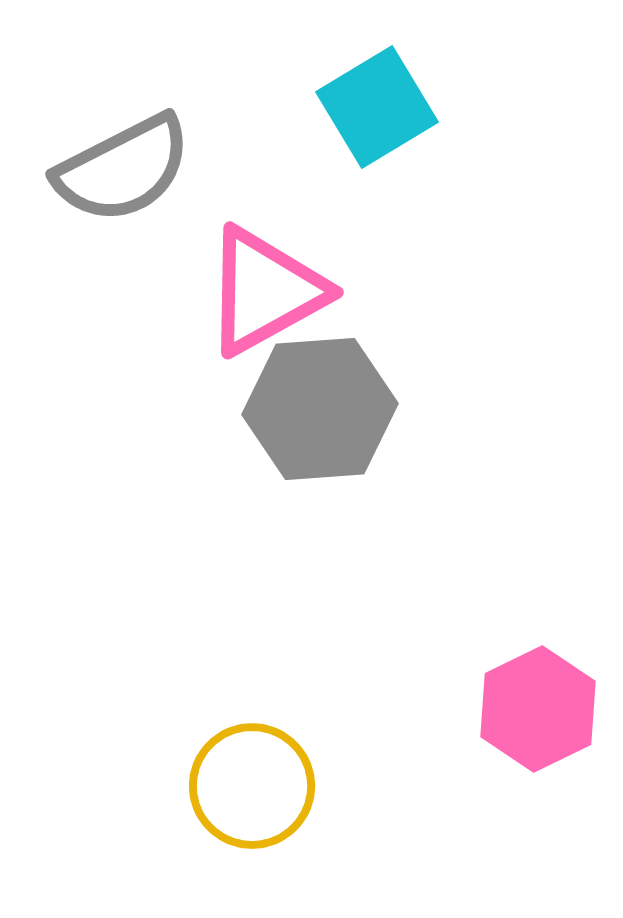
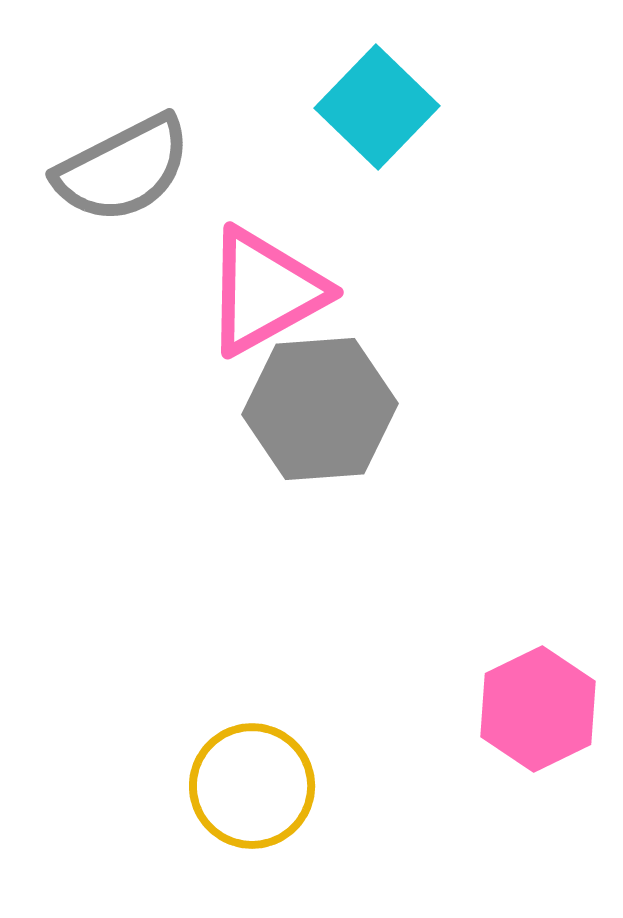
cyan square: rotated 15 degrees counterclockwise
